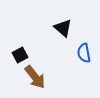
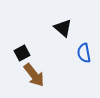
black square: moved 2 px right, 2 px up
brown arrow: moved 1 px left, 2 px up
